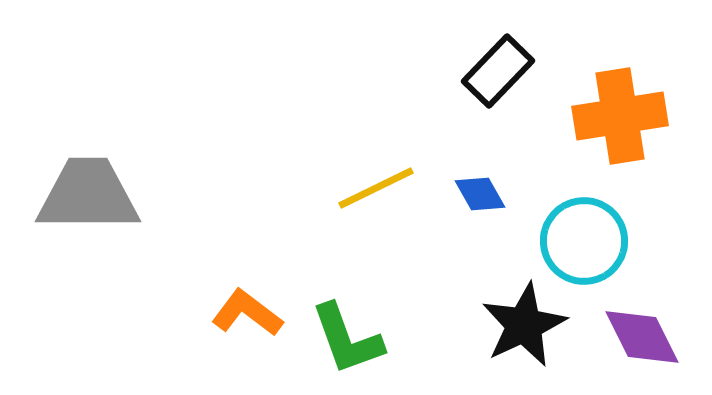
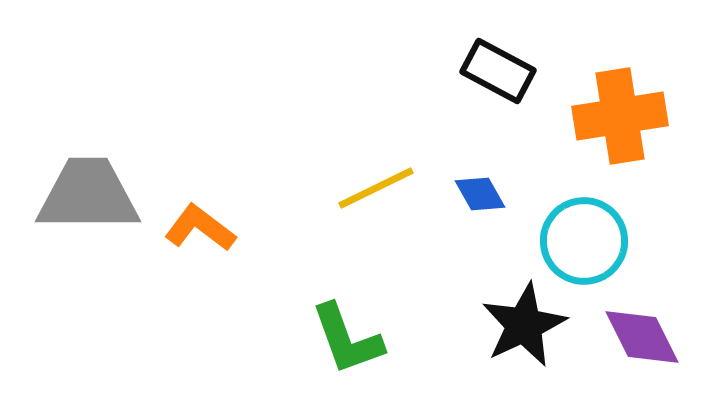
black rectangle: rotated 74 degrees clockwise
orange L-shape: moved 47 px left, 85 px up
